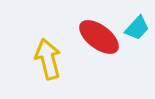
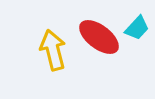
yellow arrow: moved 5 px right, 9 px up
